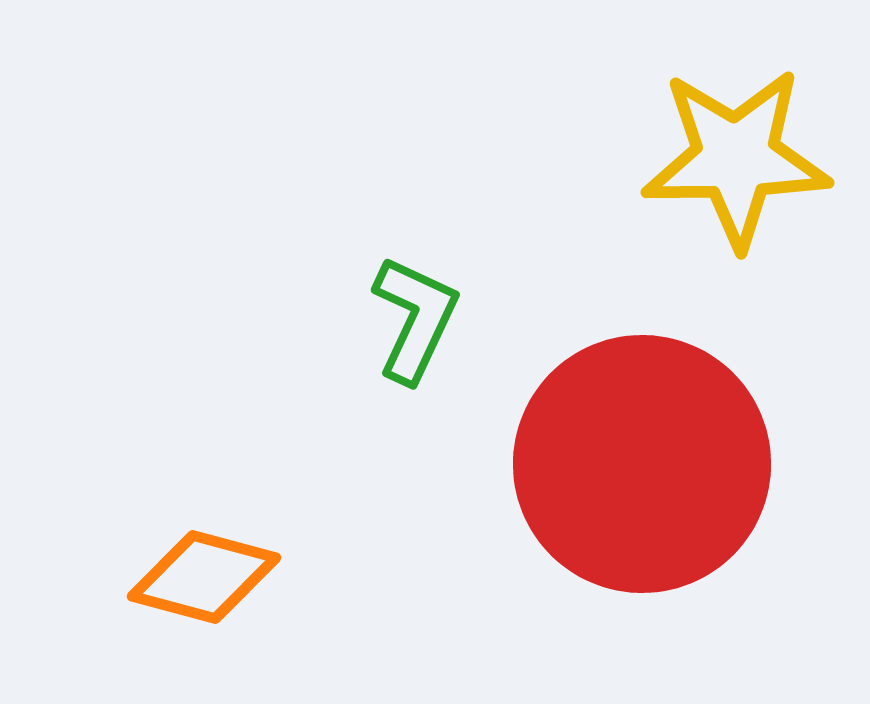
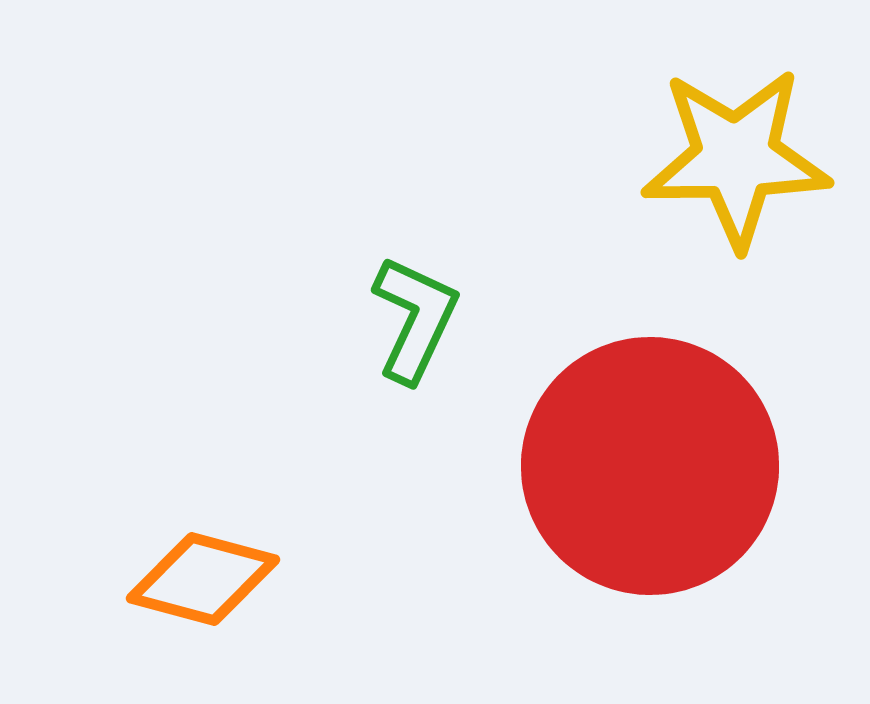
red circle: moved 8 px right, 2 px down
orange diamond: moved 1 px left, 2 px down
